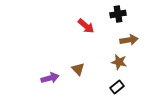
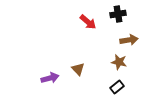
red arrow: moved 2 px right, 4 px up
